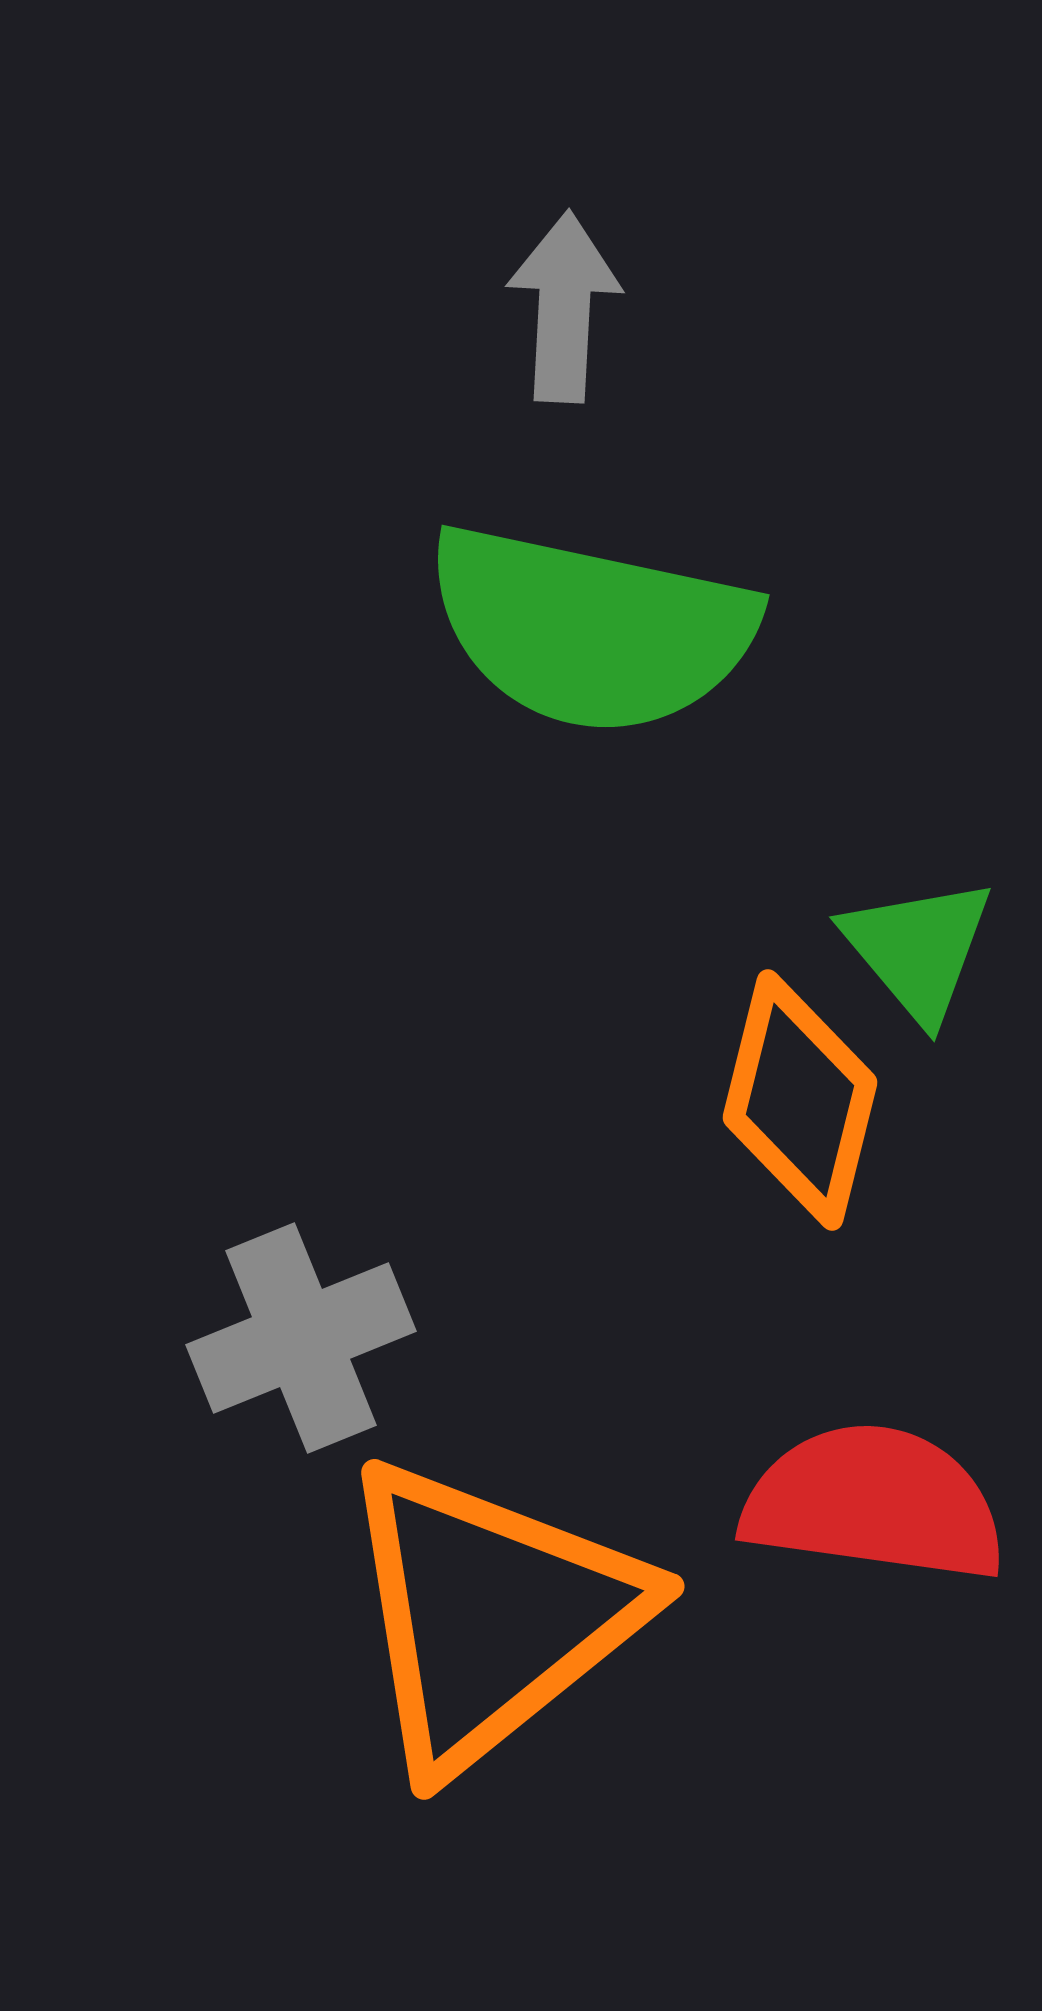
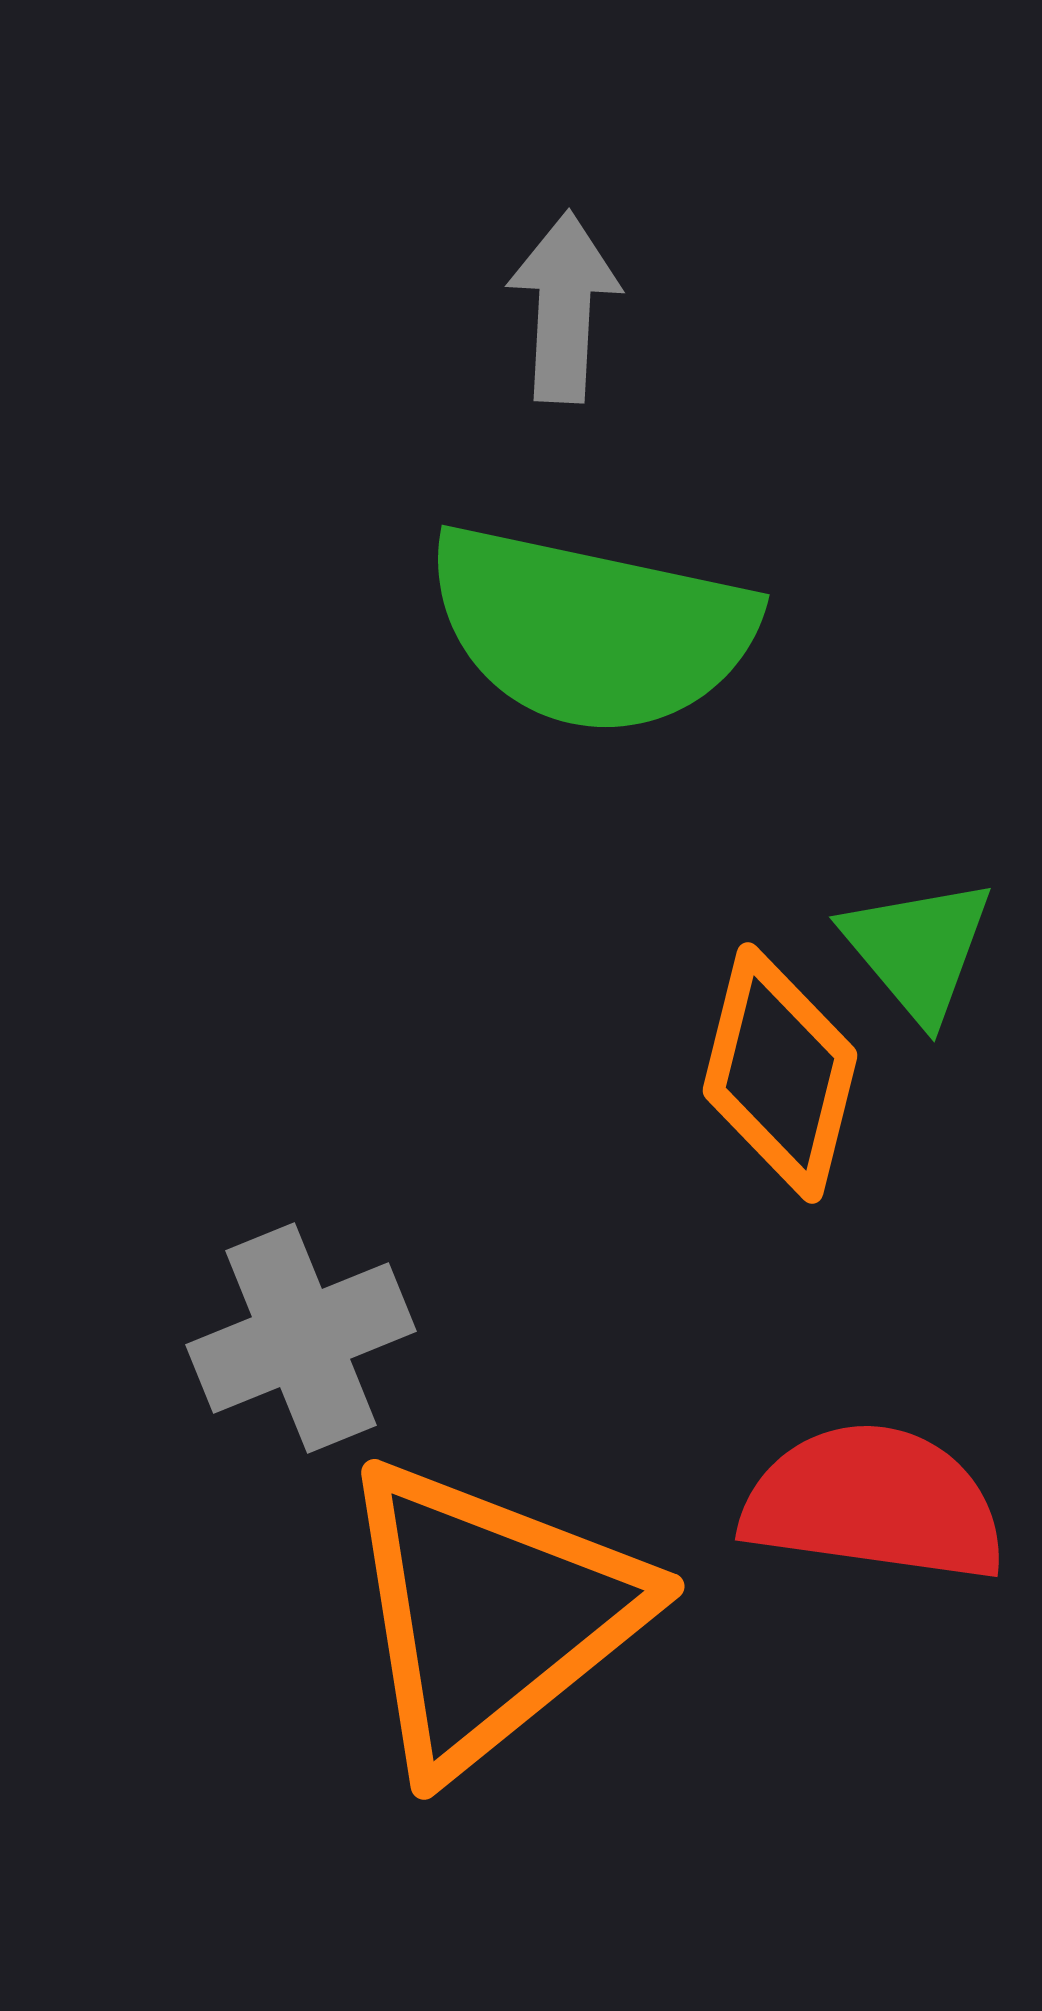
orange diamond: moved 20 px left, 27 px up
